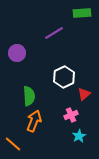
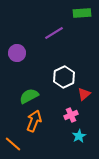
green semicircle: rotated 114 degrees counterclockwise
